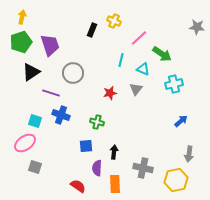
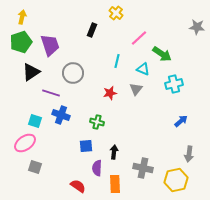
yellow cross: moved 2 px right, 8 px up; rotated 16 degrees clockwise
cyan line: moved 4 px left, 1 px down
